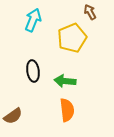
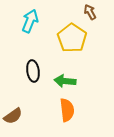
cyan arrow: moved 3 px left, 1 px down
yellow pentagon: rotated 16 degrees counterclockwise
